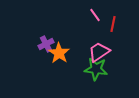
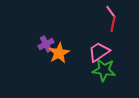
pink line: moved 16 px right, 3 px up
orange star: rotated 10 degrees clockwise
green star: moved 8 px right, 1 px down
